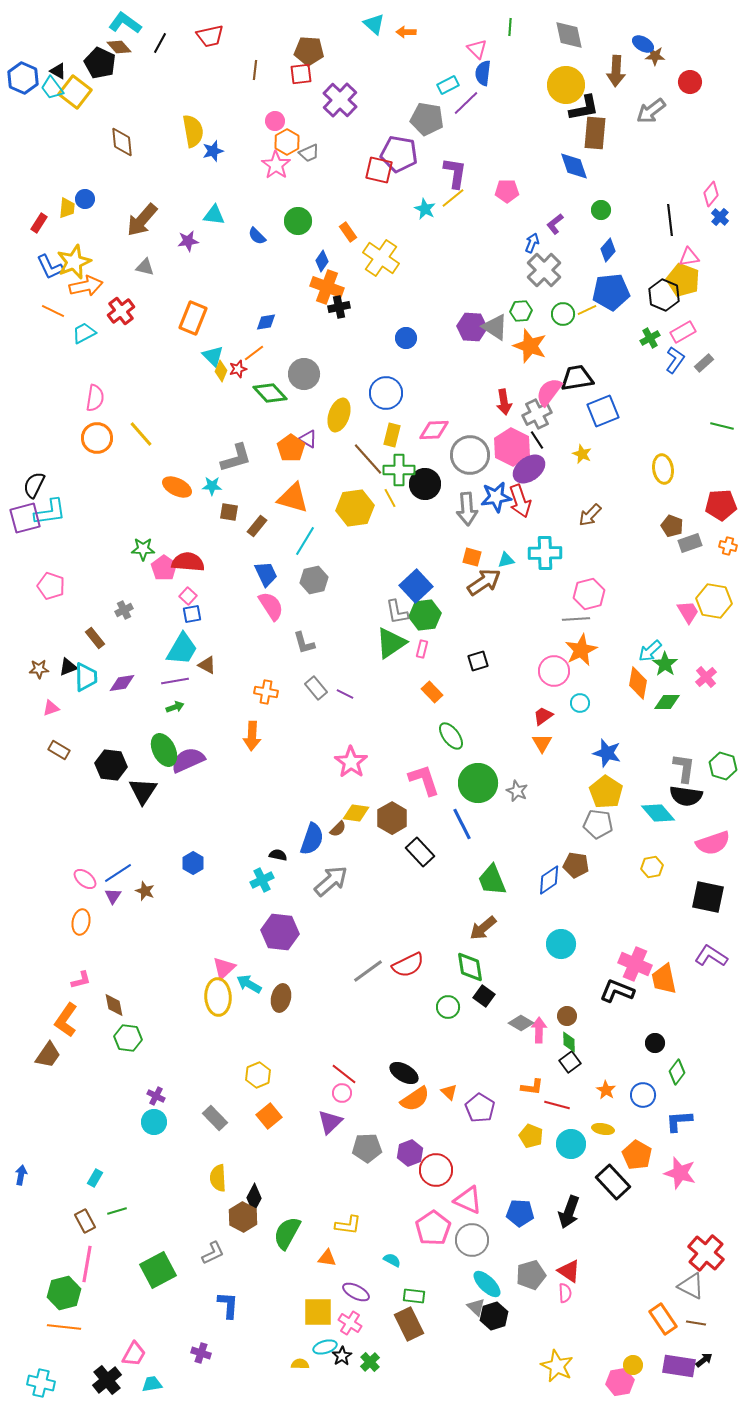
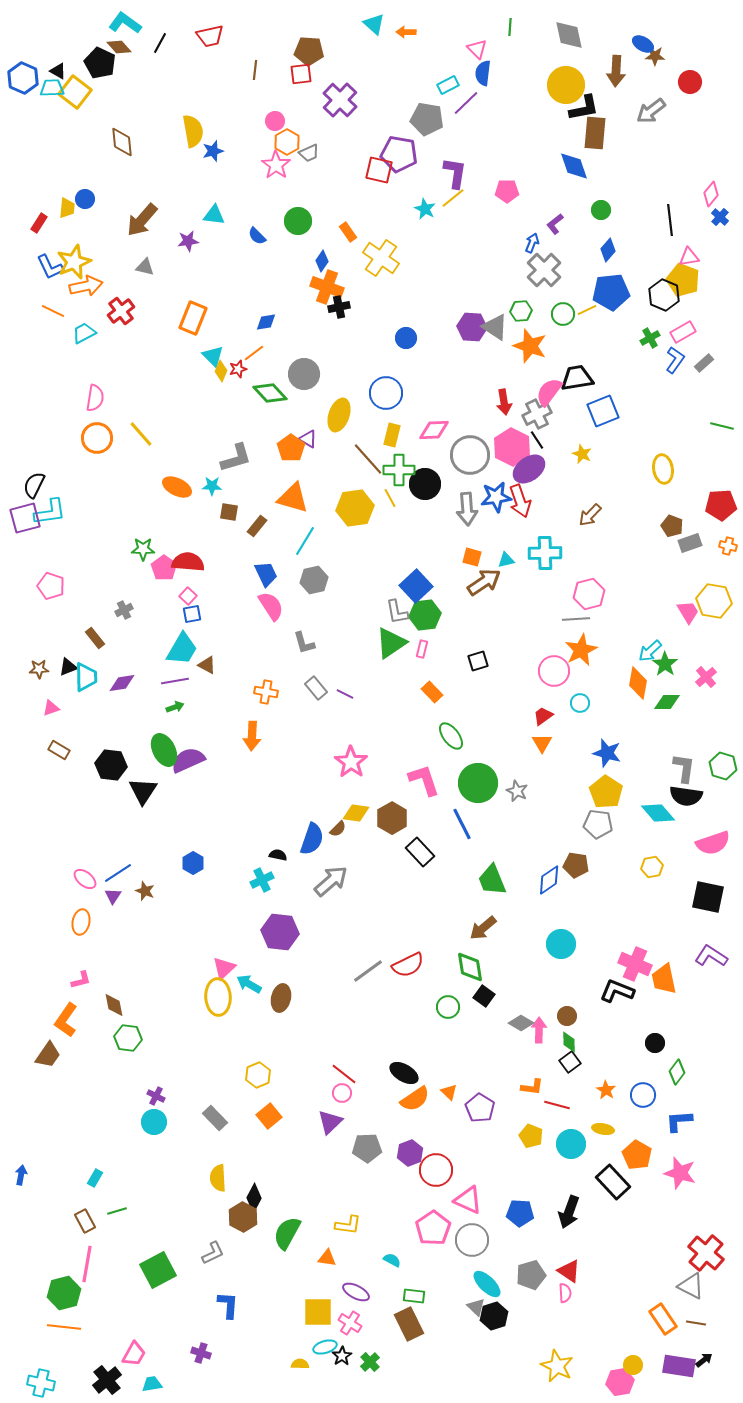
cyan trapezoid at (52, 88): rotated 125 degrees clockwise
